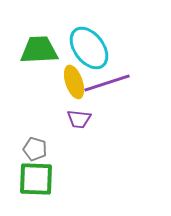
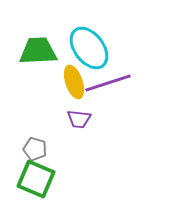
green trapezoid: moved 1 px left, 1 px down
purple line: moved 1 px right
green square: rotated 21 degrees clockwise
